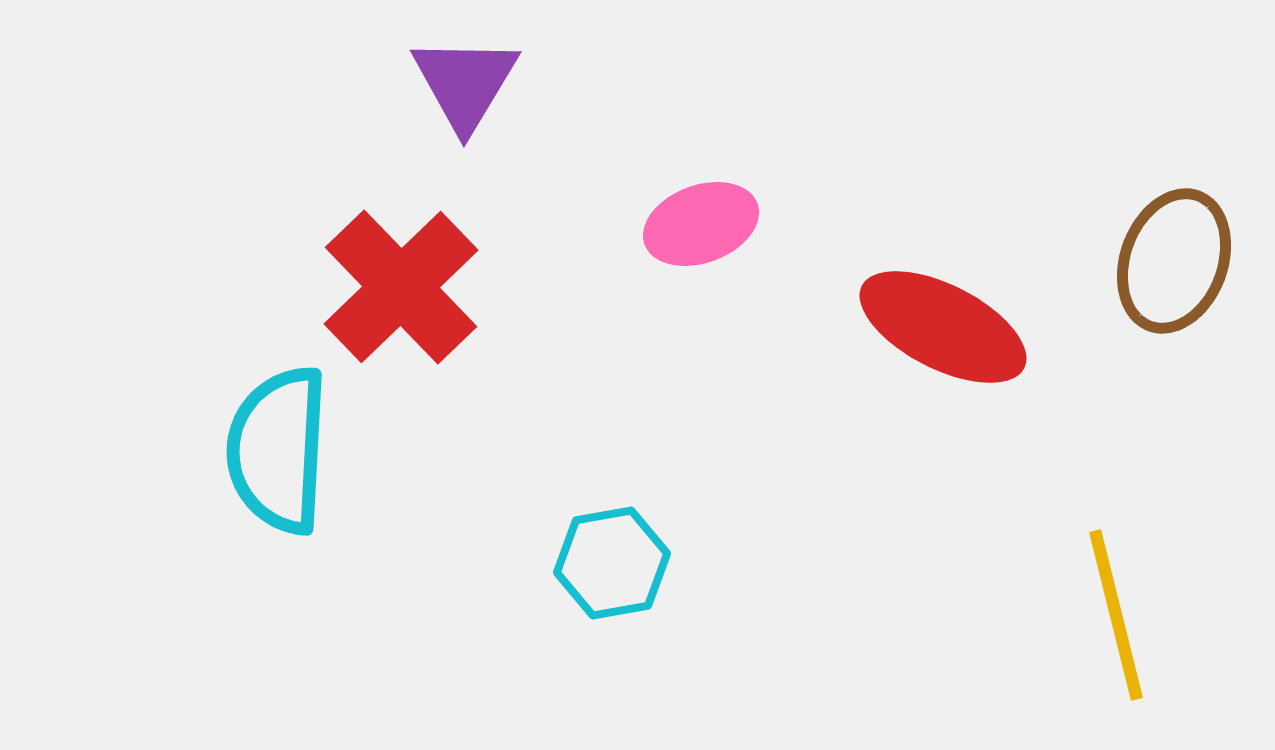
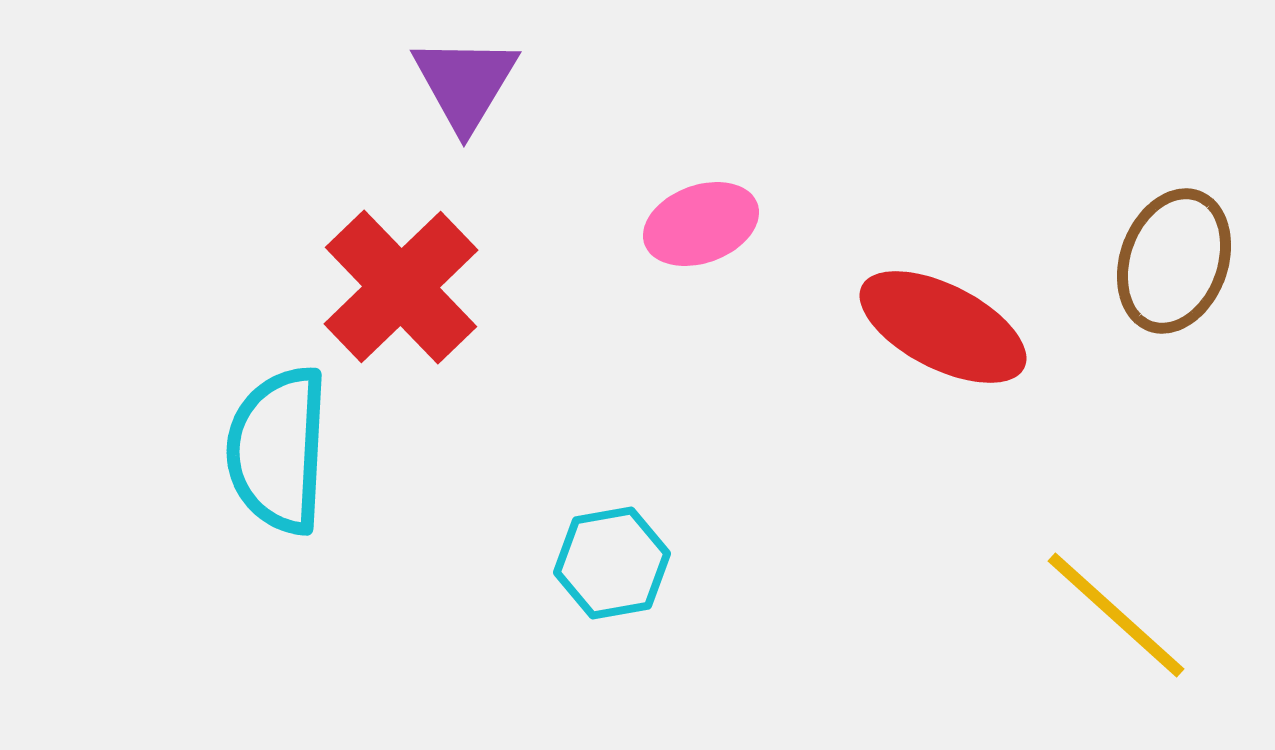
yellow line: rotated 34 degrees counterclockwise
